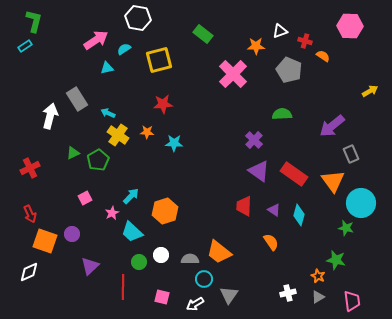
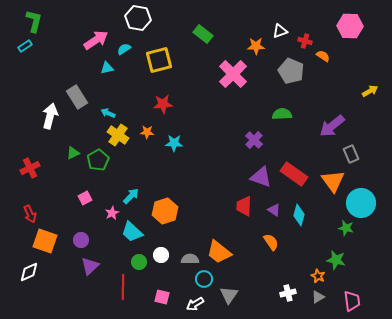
gray pentagon at (289, 70): moved 2 px right, 1 px down
gray rectangle at (77, 99): moved 2 px up
purple triangle at (259, 171): moved 2 px right, 6 px down; rotated 15 degrees counterclockwise
purple circle at (72, 234): moved 9 px right, 6 px down
